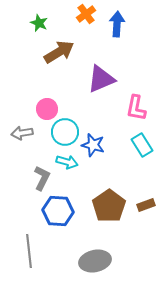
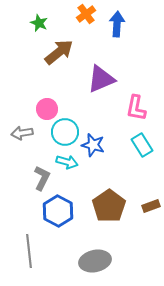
brown arrow: rotated 8 degrees counterclockwise
brown rectangle: moved 5 px right, 1 px down
blue hexagon: rotated 24 degrees clockwise
